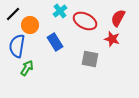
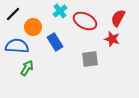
orange circle: moved 3 px right, 2 px down
blue semicircle: rotated 85 degrees clockwise
gray square: rotated 18 degrees counterclockwise
